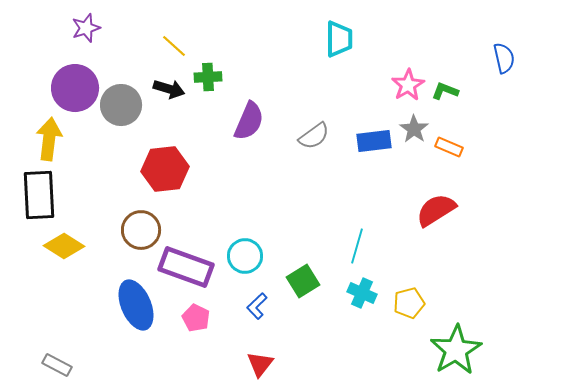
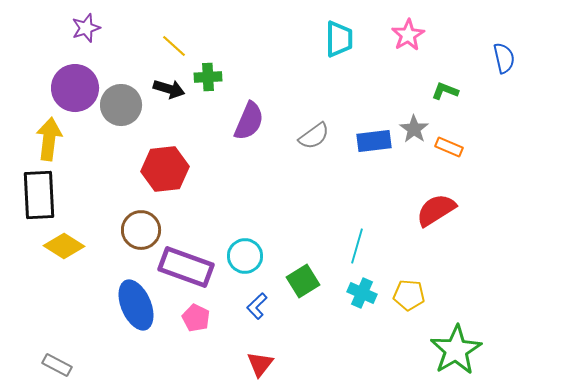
pink star: moved 50 px up
yellow pentagon: moved 8 px up; rotated 20 degrees clockwise
